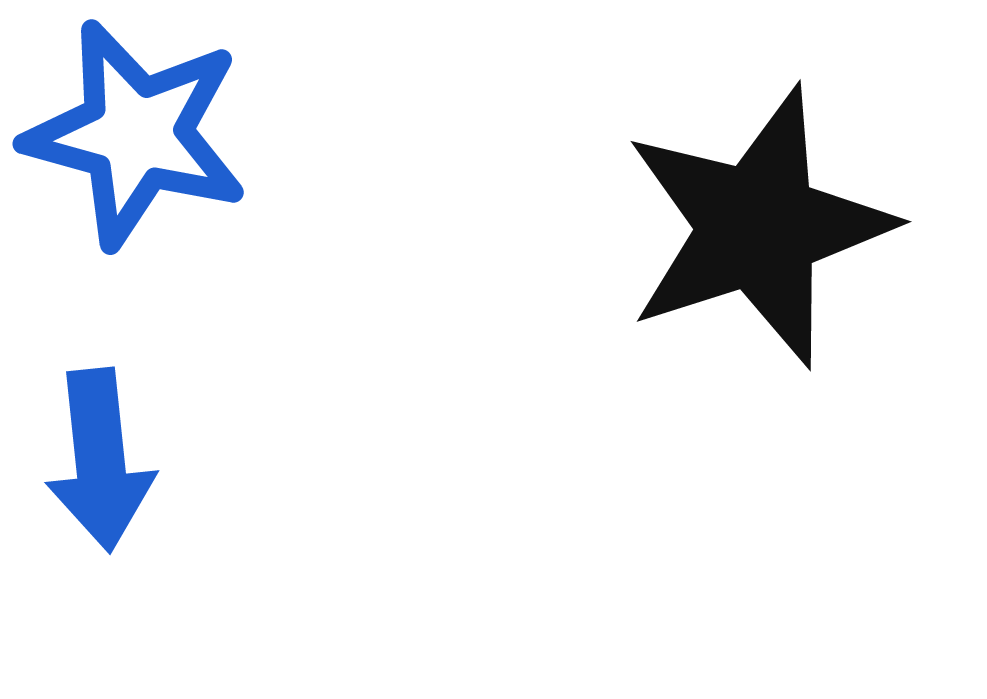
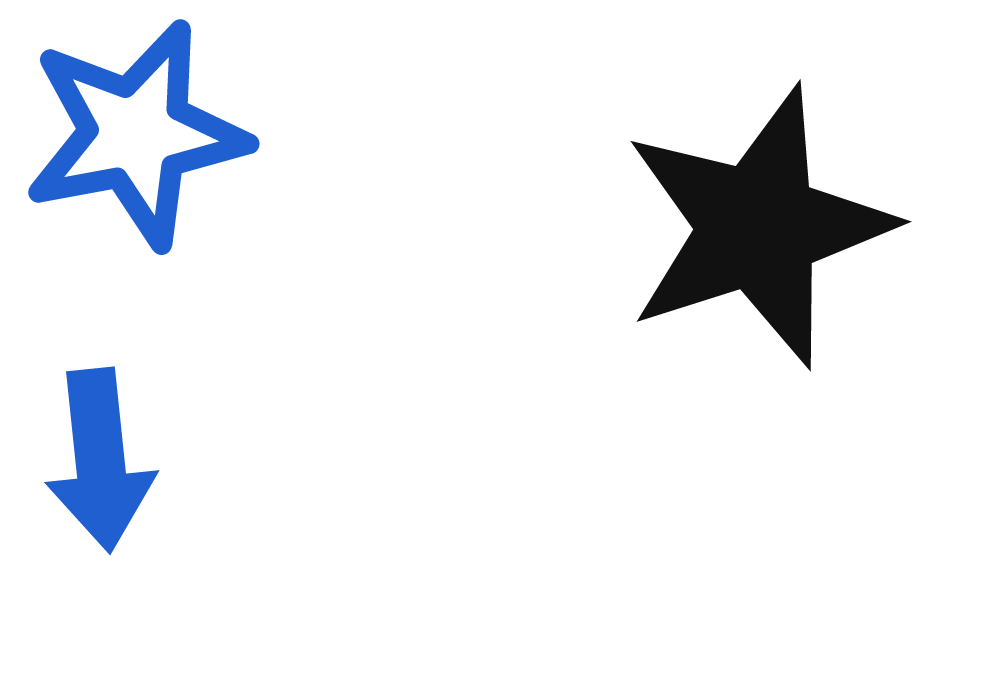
blue star: rotated 26 degrees counterclockwise
